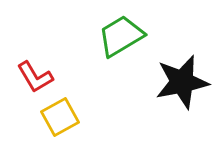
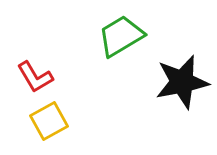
yellow square: moved 11 px left, 4 px down
